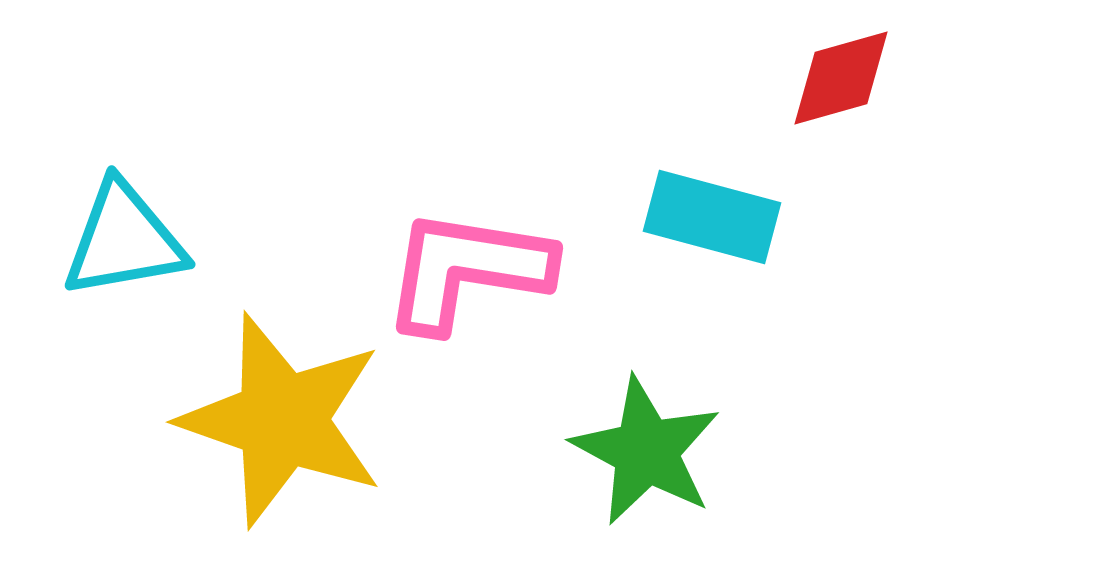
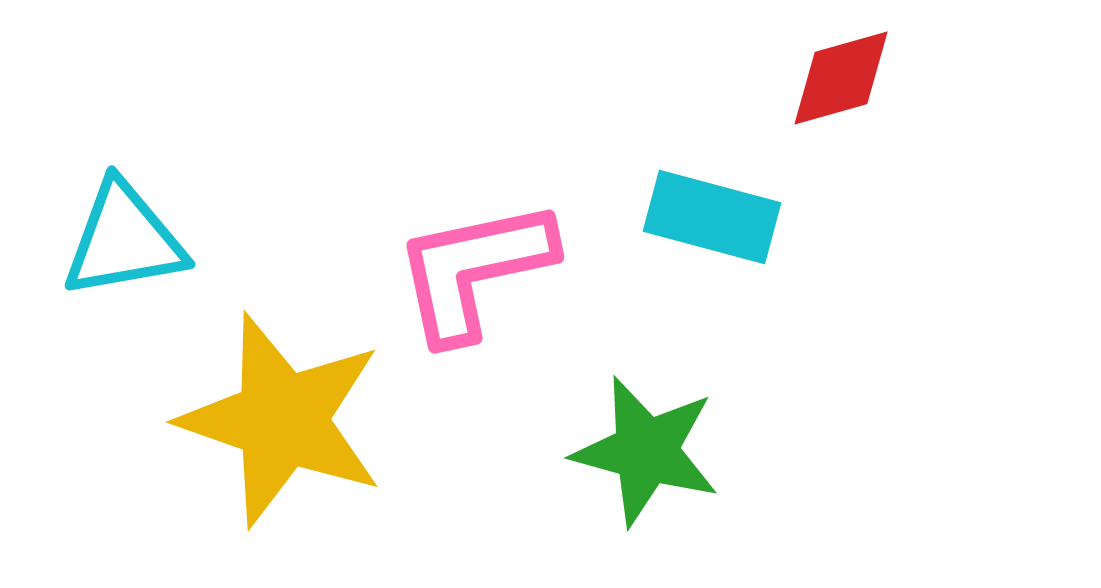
pink L-shape: moved 7 px right; rotated 21 degrees counterclockwise
green star: rotated 13 degrees counterclockwise
